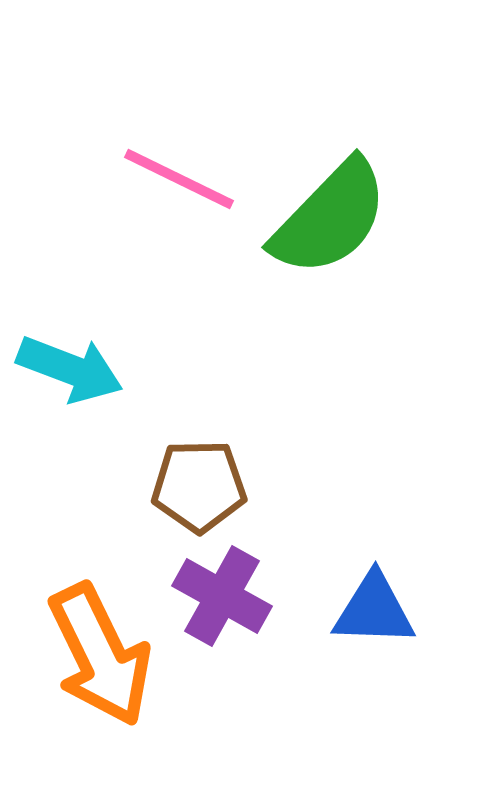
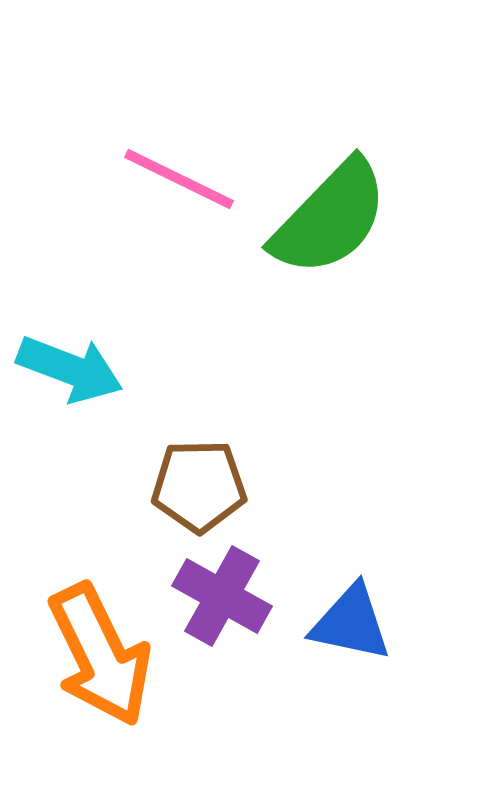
blue triangle: moved 23 px left, 13 px down; rotated 10 degrees clockwise
